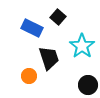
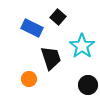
black trapezoid: moved 2 px right
orange circle: moved 3 px down
